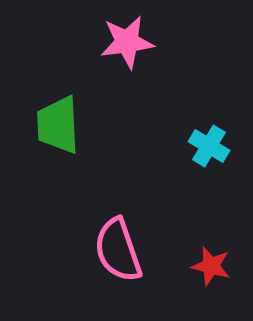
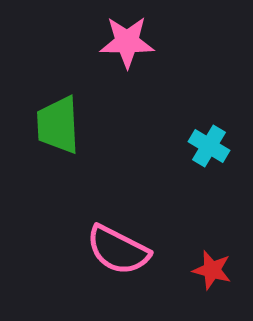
pink star: rotated 8 degrees clockwise
pink semicircle: rotated 44 degrees counterclockwise
red star: moved 1 px right, 4 px down
